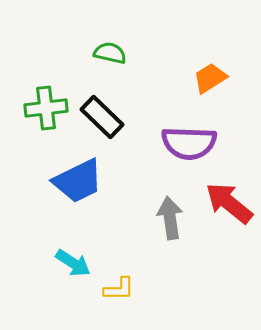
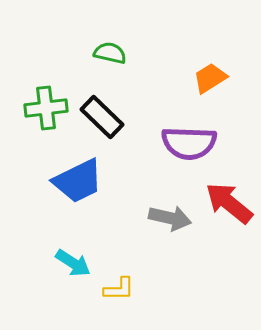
gray arrow: rotated 111 degrees clockwise
